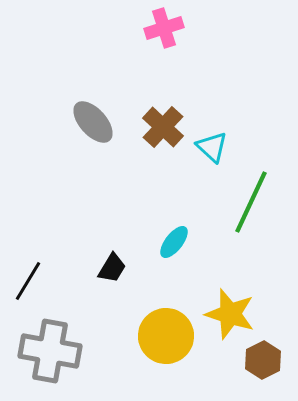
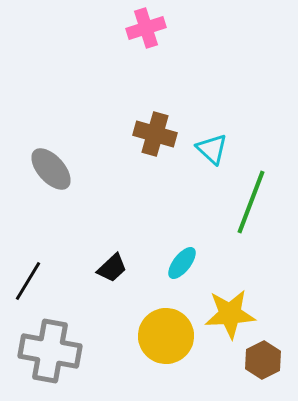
pink cross: moved 18 px left
gray ellipse: moved 42 px left, 47 px down
brown cross: moved 8 px left, 7 px down; rotated 27 degrees counterclockwise
cyan triangle: moved 2 px down
green line: rotated 4 degrees counterclockwise
cyan ellipse: moved 8 px right, 21 px down
black trapezoid: rotated 16 degrees clockwise
yellow star: rotated 21 degrees counterclockwise
